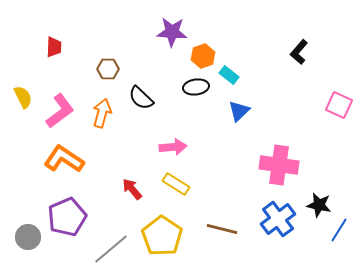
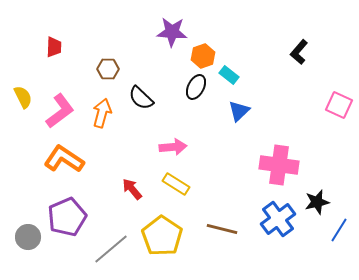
black ellipse: rotated 55 degrees counterclockwise
black star: moved 2 px left, 3 px up; rotated 25 degrees counterclockwise
